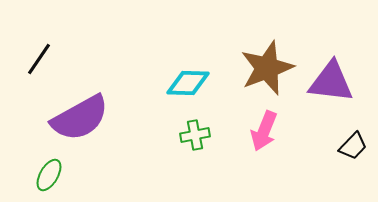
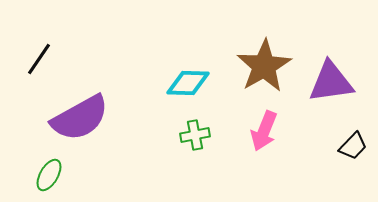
brown star: moved 3 px left, 2 px up; rotated 10 degrees counterclockwise
purple triangle: rotated 15 degrees counterclockwise
